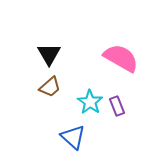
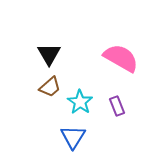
cyan star: moved 10 px left
blue triangle: rotated 20 degrees clockwise
